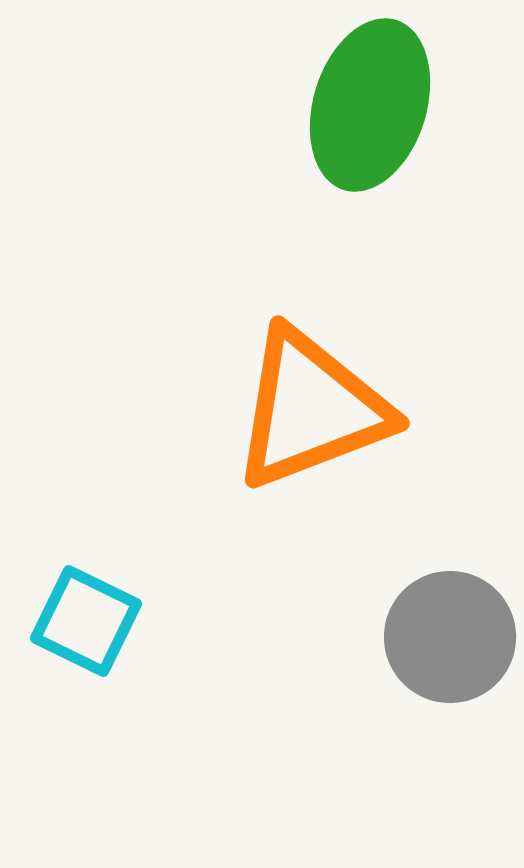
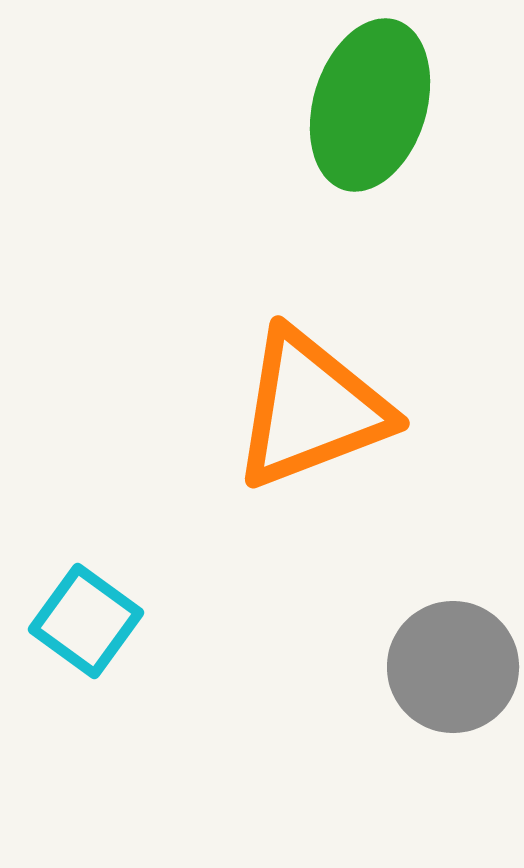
cyan square: rotated 10 degrees clockwise
gray circle: moved 3 px right, 30 px down
